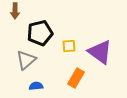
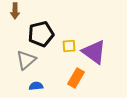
black pentagon: moved 1 px right, 1 px down
purple triangle: moved 6 px left
